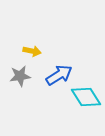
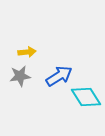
yellow arrow: moved 5 px left, 1 px down; rotated 18 degrees counterclockwise
blue arrow: moved 1 px down
